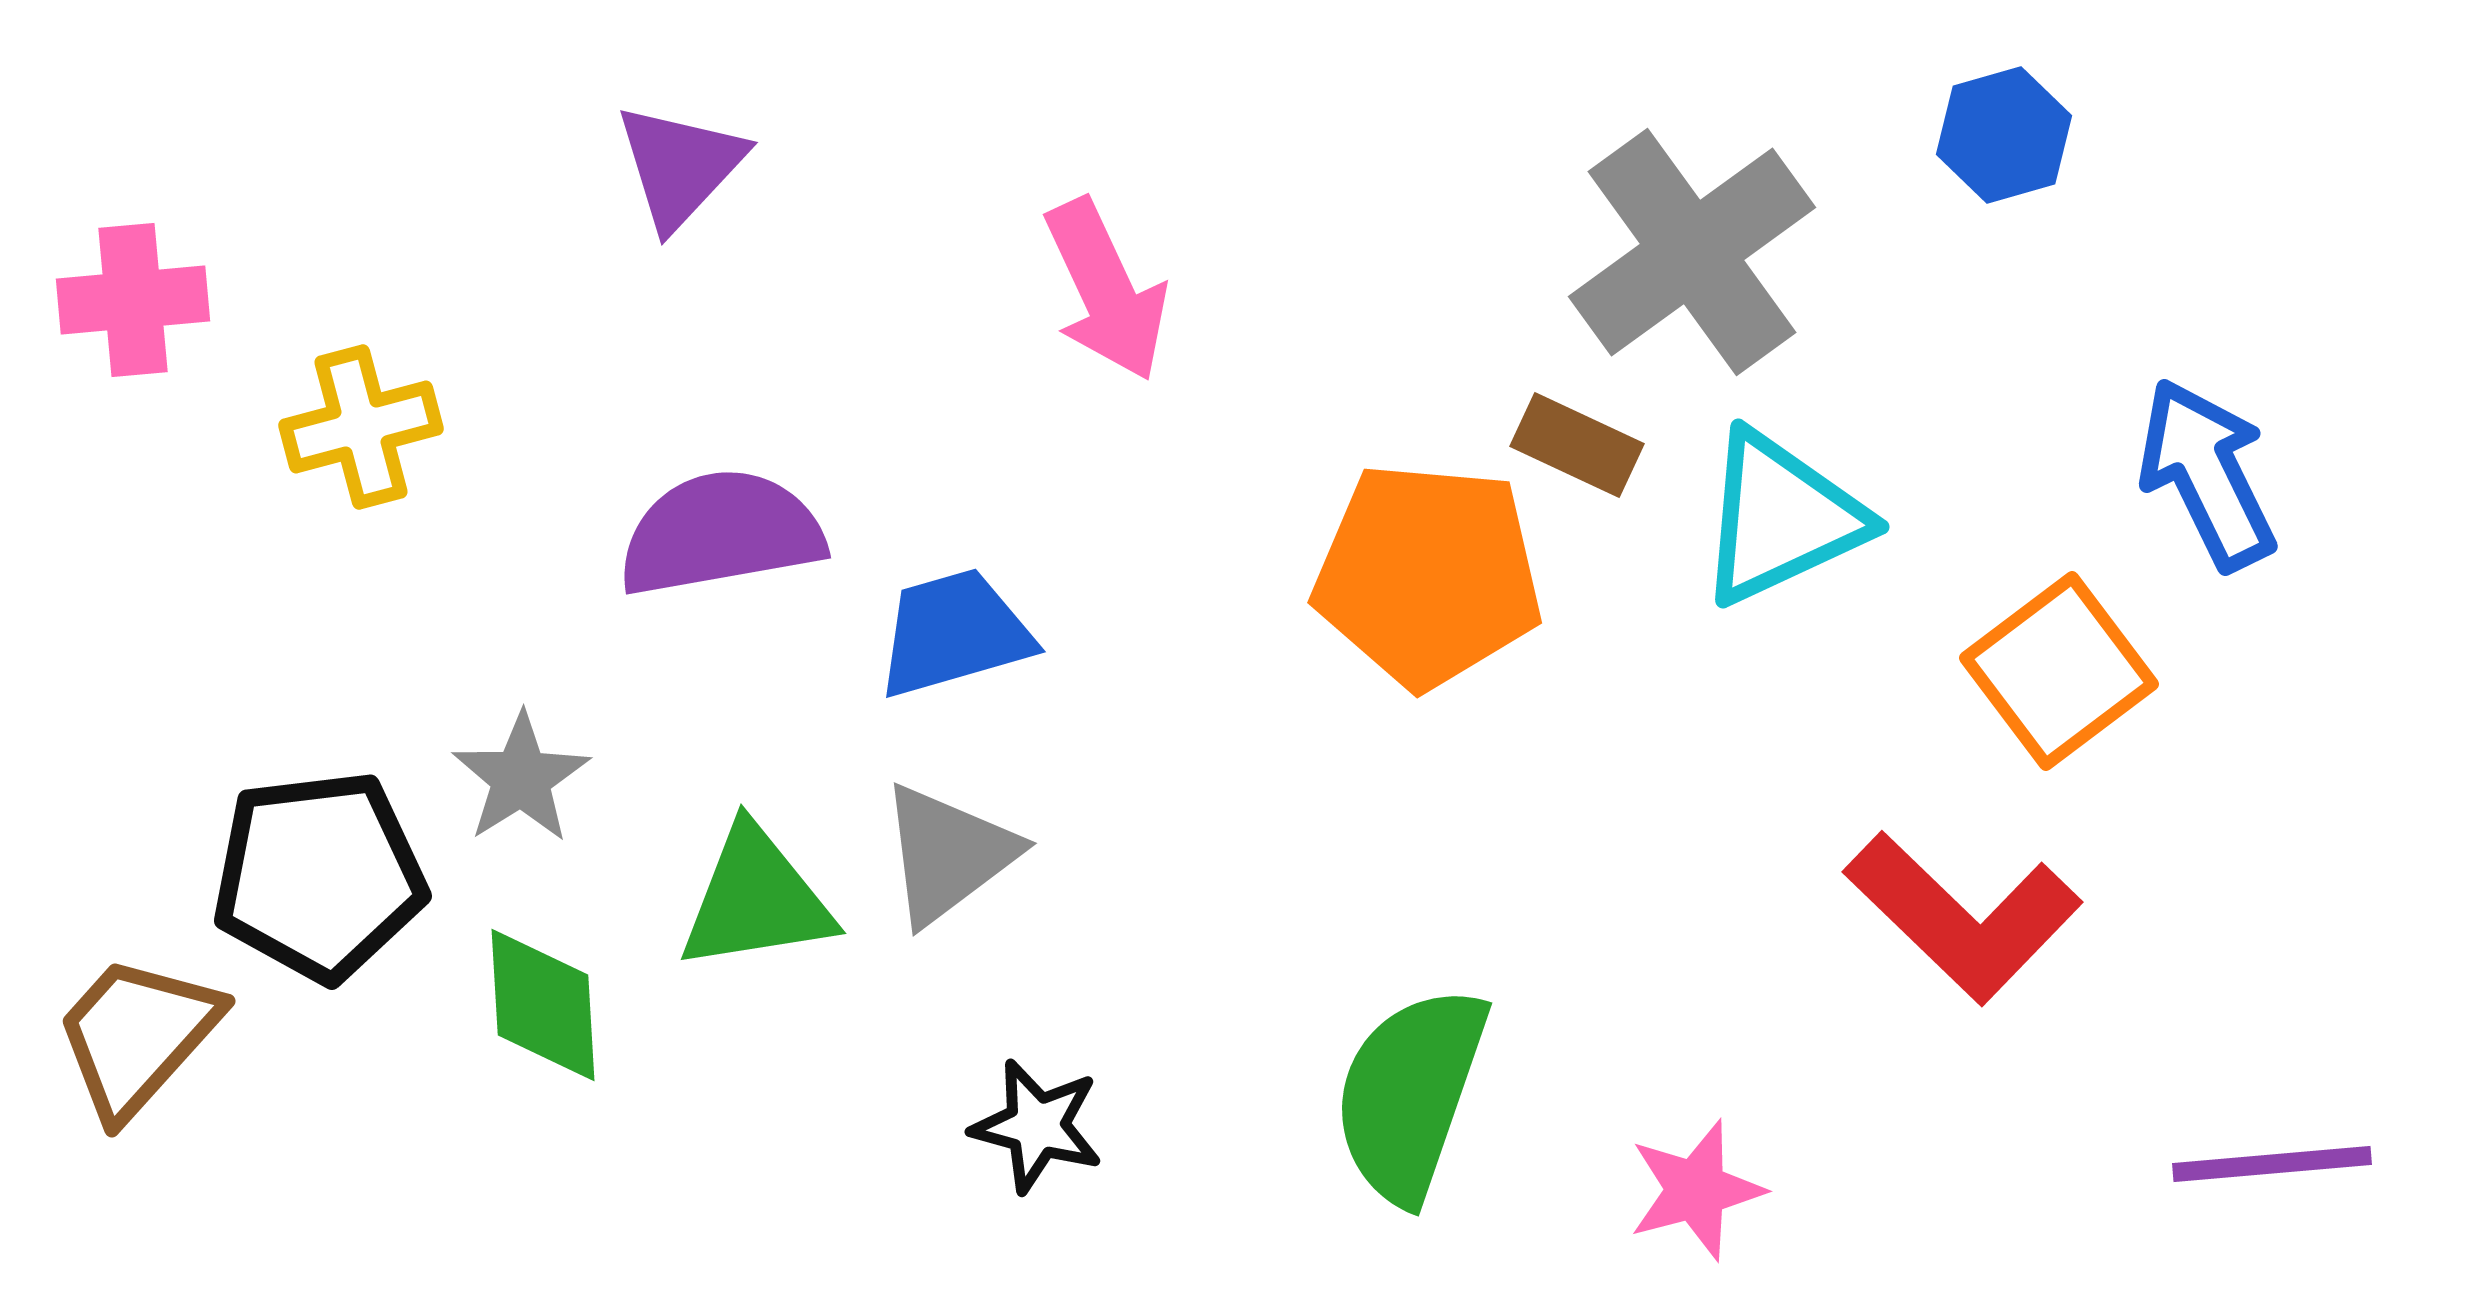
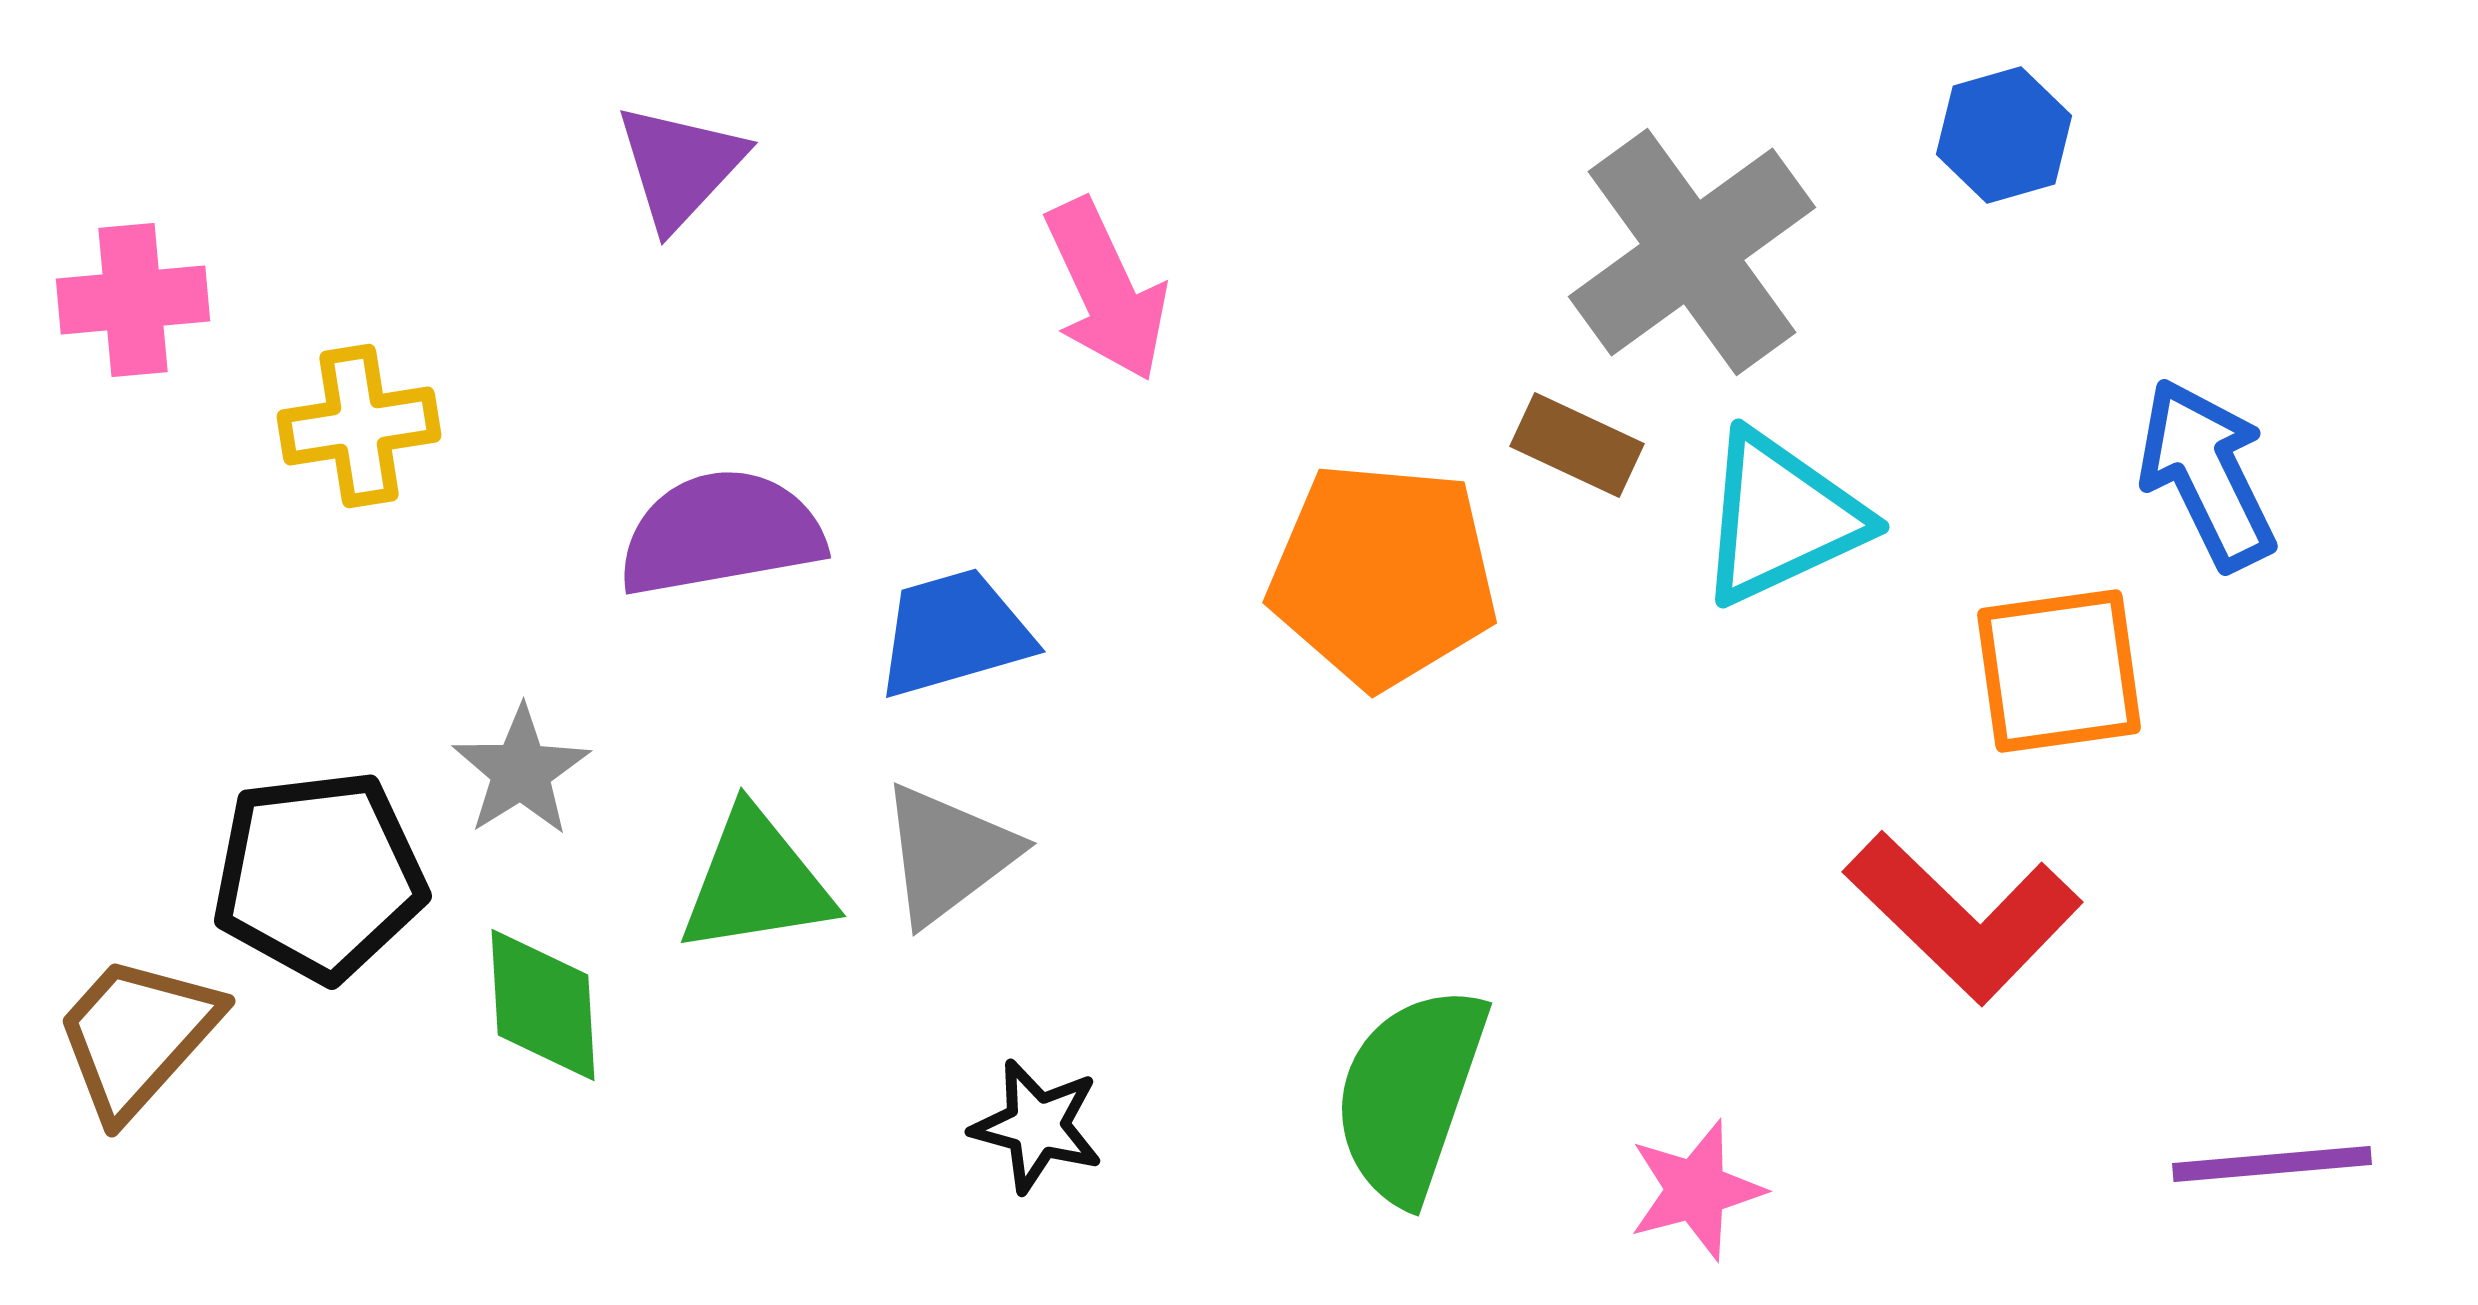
yellow cross: moved 2 px left, 1 px up; rotated 6 degrees clockwise
orange pentagon: moved 45 px left
orange square: rotated 29 degrees clockwise
gray star: moved 7 px up
green triangle: moved 17 px up
